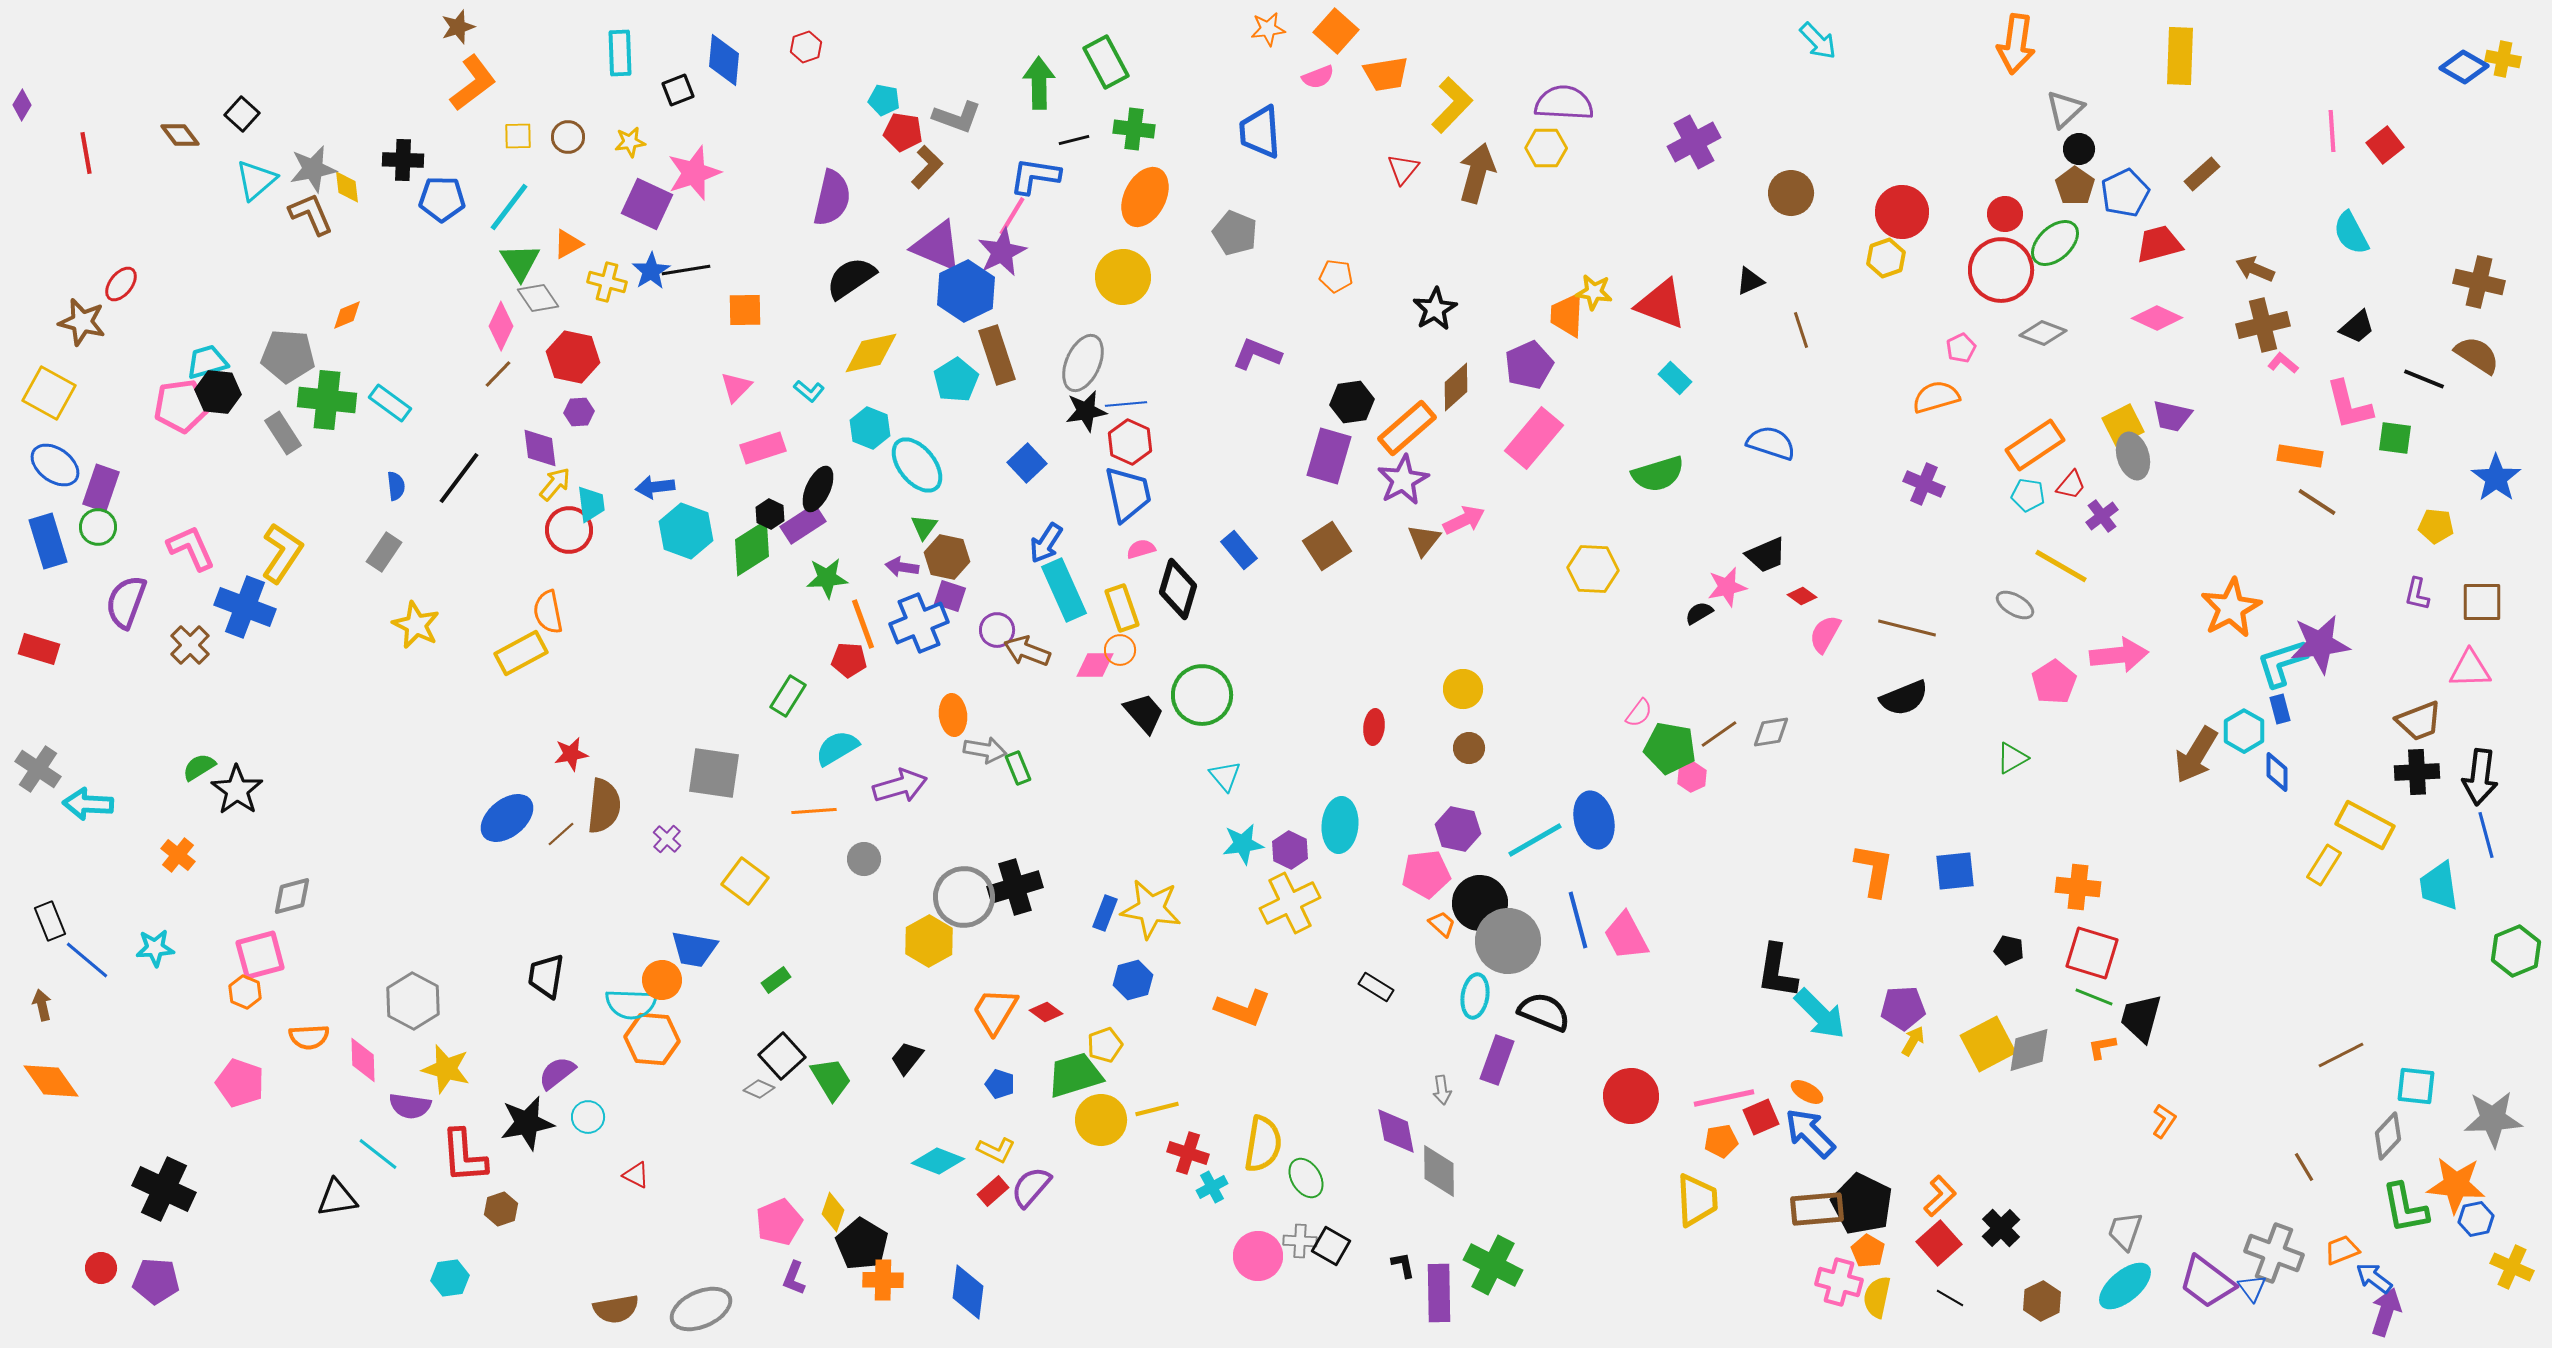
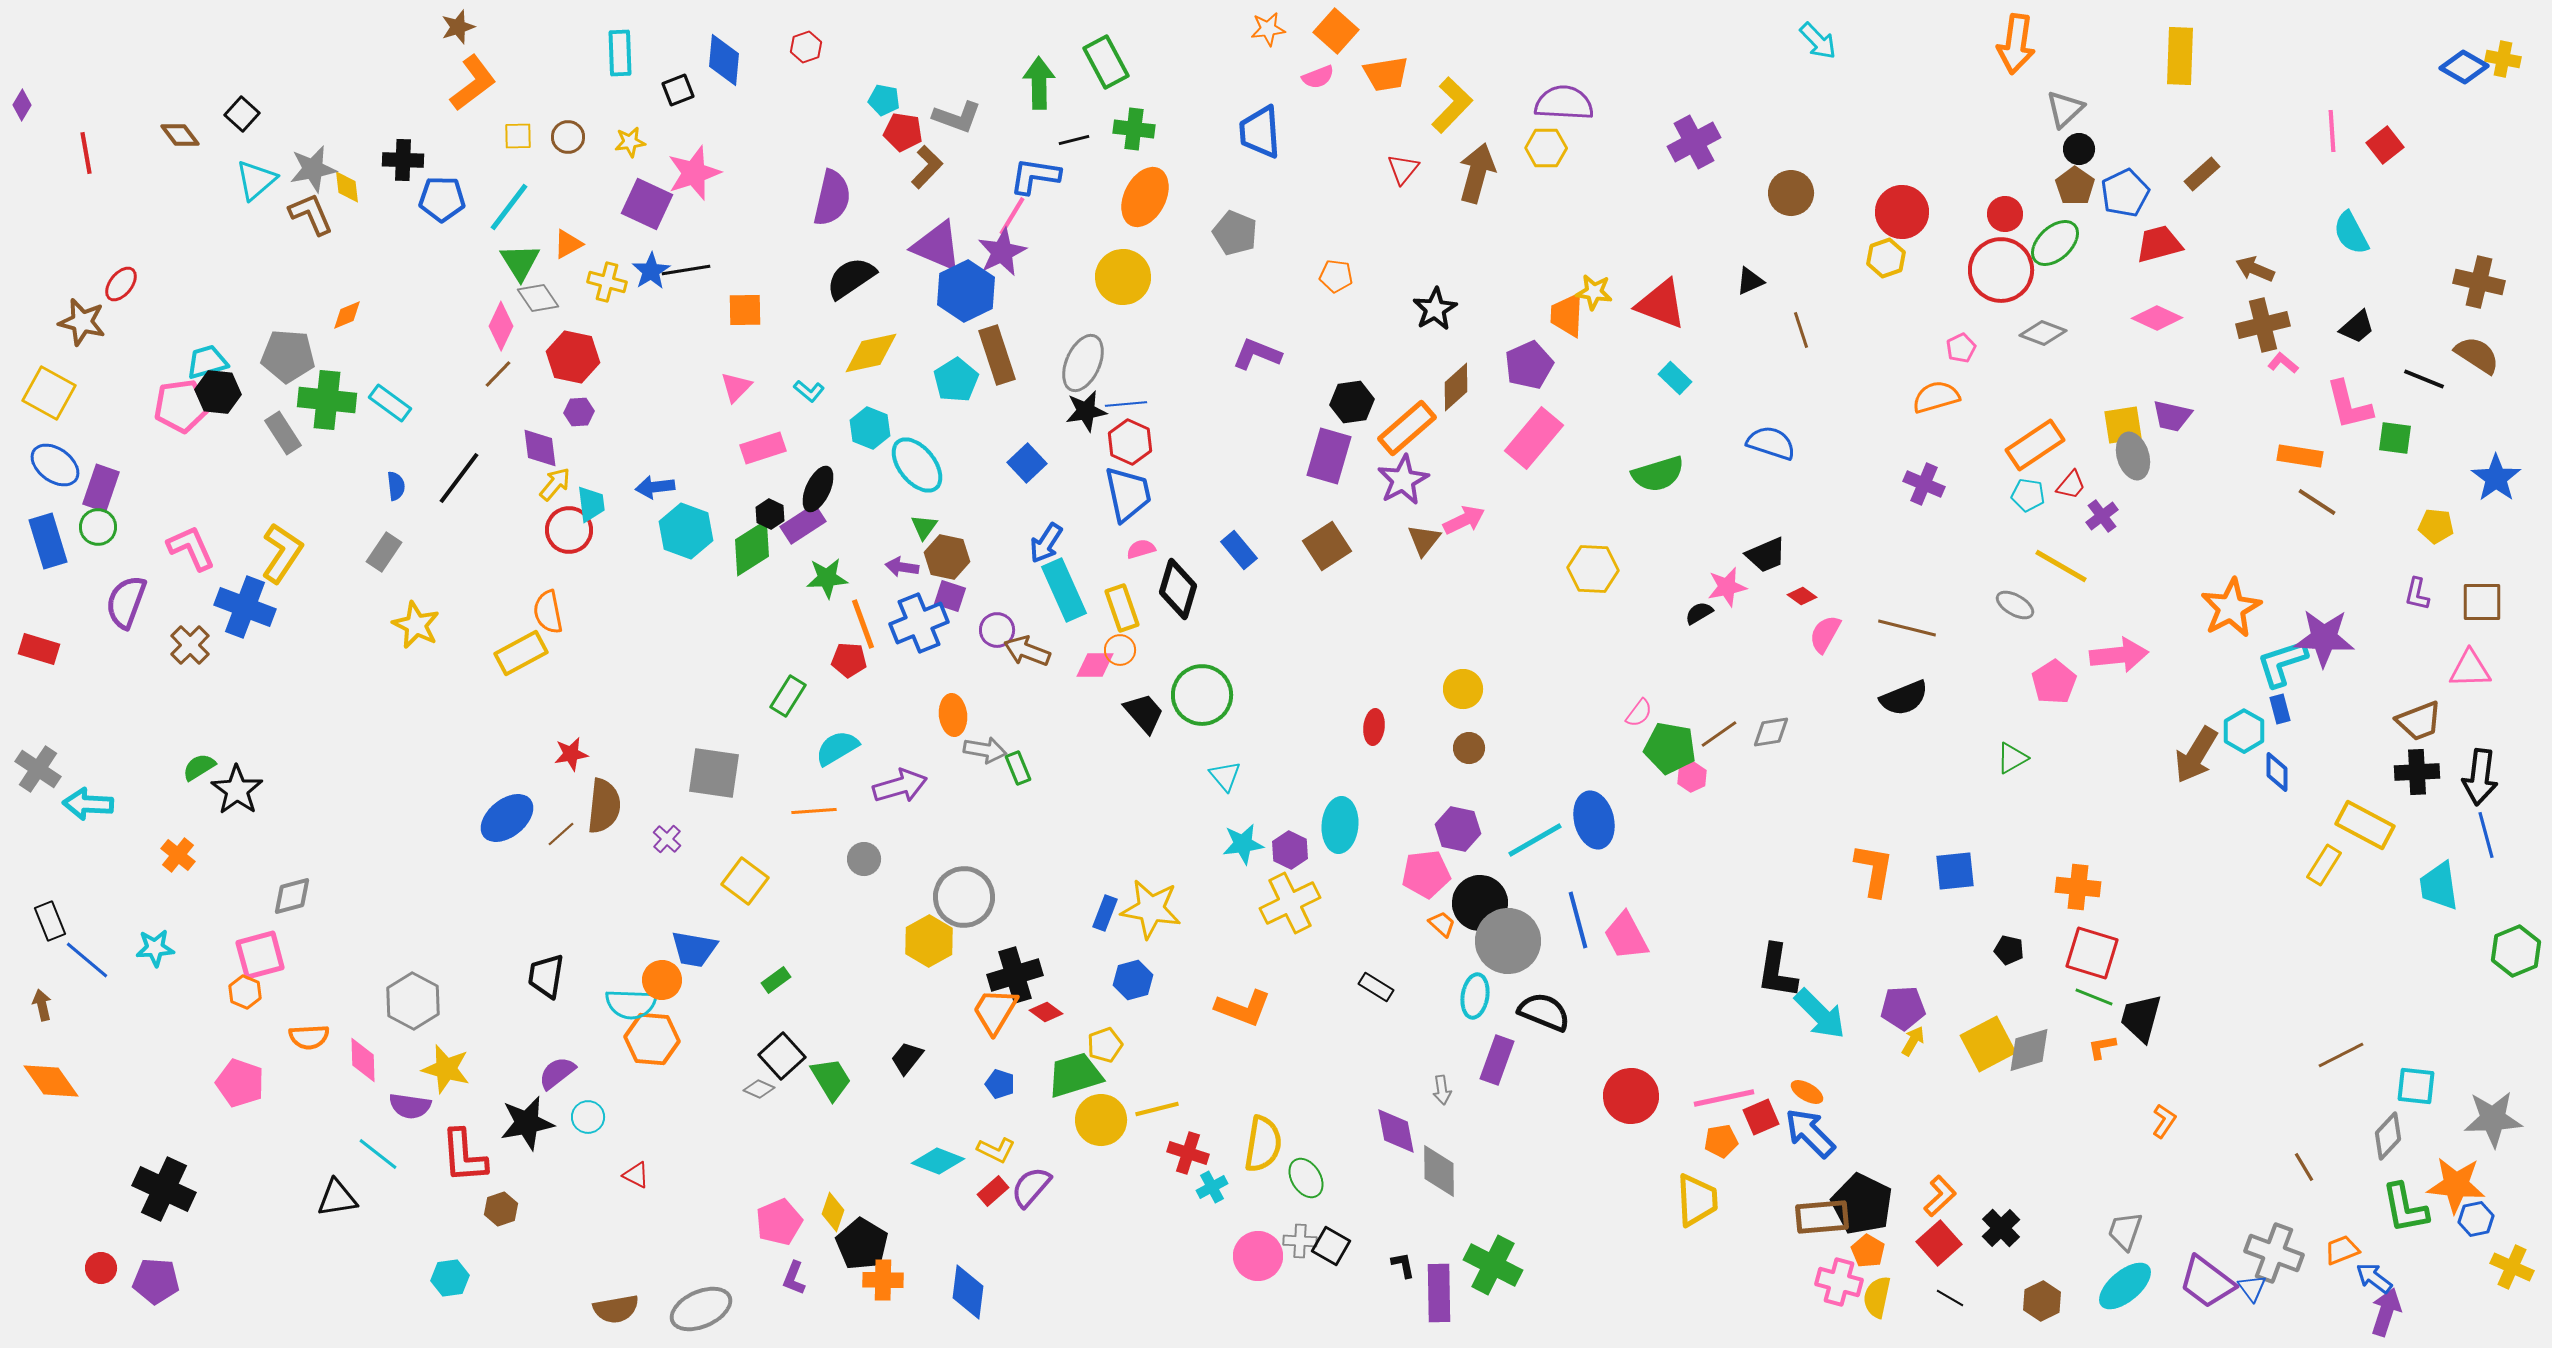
yellow square at (2123, 425): rotated 18 degrees clockwise
purple star at (2320, 644): moved 4 px right, 6 px up; rotated 10 degrees clockwise
black cross at (1015, 887): moved 88 px down
brown rectangle at (1817, 1209): moved 5 px right, 8 px down
